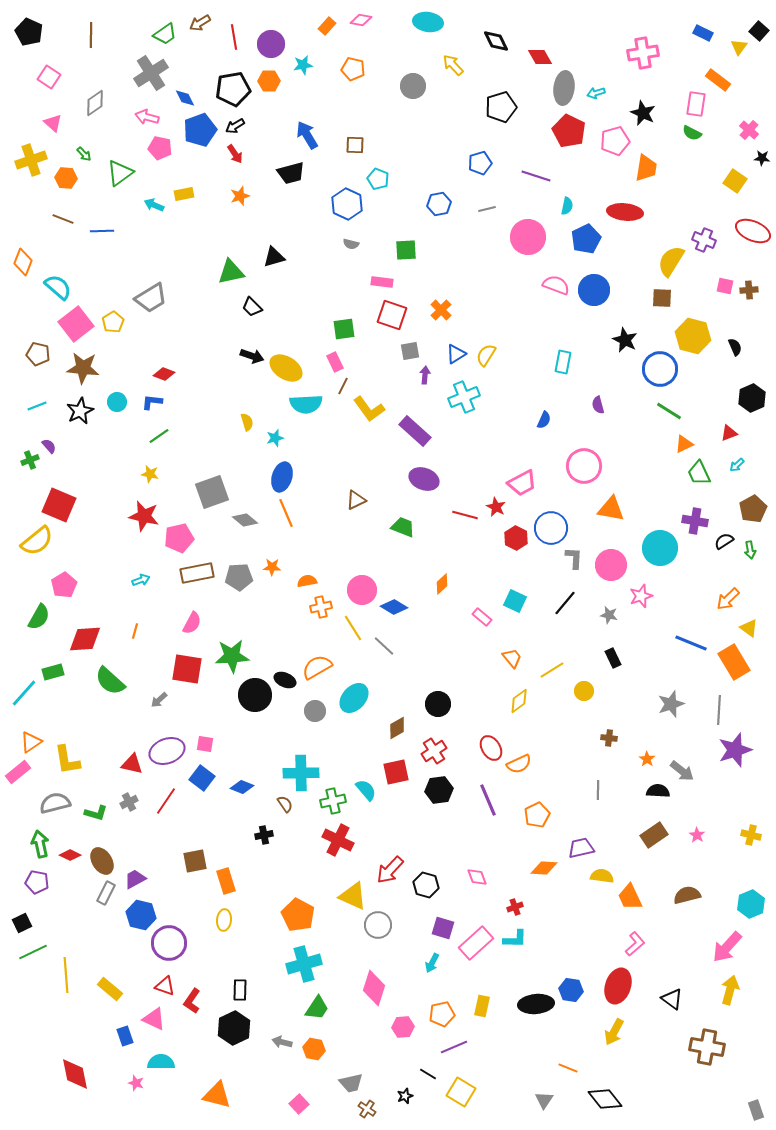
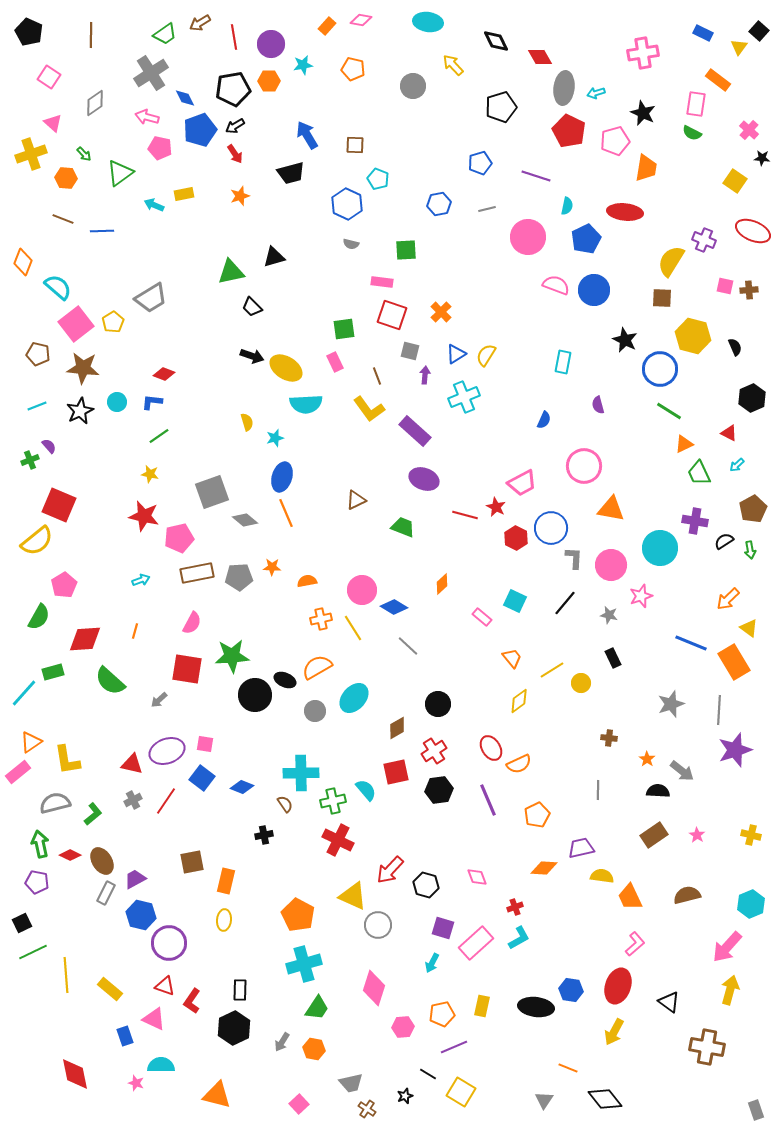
yellow cross at (31, 160): moved 6 px up
orange cross at (441, 310): moved 2 px down
gray square at (410, 351): rotated 24 degrees clockwise
brown line at (343, 386): moved 34 px right, 10 px up; rotated 48 degrees counterclockwise
red triangle at (729, 433): rotated 48 degrees clockwise
orange cross at (321, 607): moved 12 px down
gray line at (384, 646): moved 24 px right
yellow circle at (584, 691): moved 3 px left, 8 px up
gray cross at (129, 802): moved 4 px right, 2 px up
green L-shape at (96, 813): moved 3 px left, 1 px down; rotated 55 degrees counterclockwise
brown square at (195, 861): moved 3 px left, 1 px down
orange rectangle at (226, 881): rotated 30 degrees clockwise
cyan L-shape at (515, 939): moved 4 px right, 1 px up; rotated 30 degrees counterclockwise
black triangle at (672, 999): moved 3 px left, 3 px down
black ellipse at (536, 1004): moved 3 px down; rotated 12 degrees clockwise
gray arrow at (282, 1042): rotated 72 degrees counterclockwise
cyan semicircle at (161, 1062): moved 3 px down
